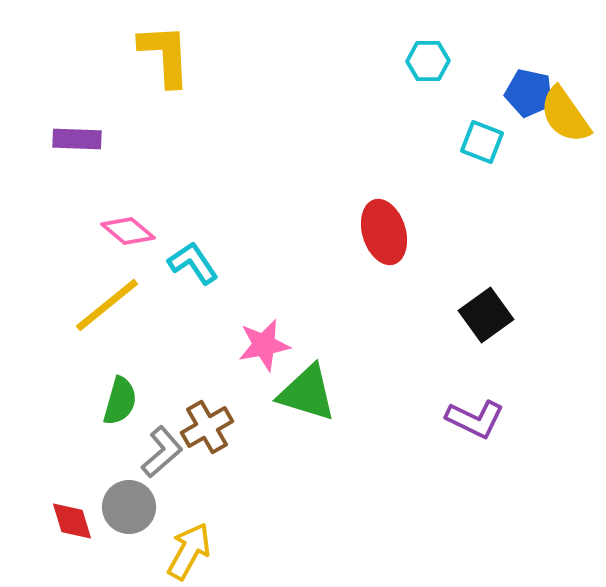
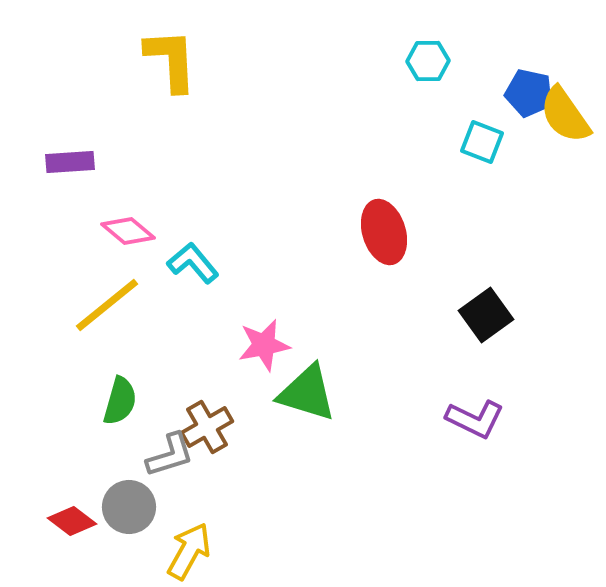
yellow L-shape: moved 6 px right, 5 px down
purple rectangle: moved 7 px left, 23 px down; rotated 6 degrees counterclockwise
cyan L-shape: rotated 6 degrees counterclockwise
gray L-shape: moved 8 px right, 3 px down; rotated 24 degrees clockwise
red diamond: rotated 36 degrees counterclockwise
